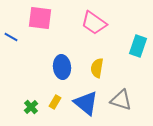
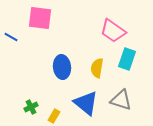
pink trapezoid: moved 19 px right, 8 px down
cyan rectangle: moved 11 px left, 13 px down
yellow rectangle: moved 1 px left, 14 px down
green cross: rotated 16 degrees clockwise
